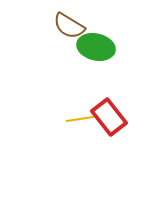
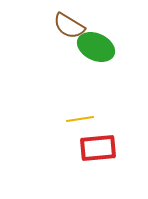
green ellipse: rotated 12 degrees clockwise
red rectangle: moved 11 px left, 31 px down; rotated 57 degrees counterclockwise
